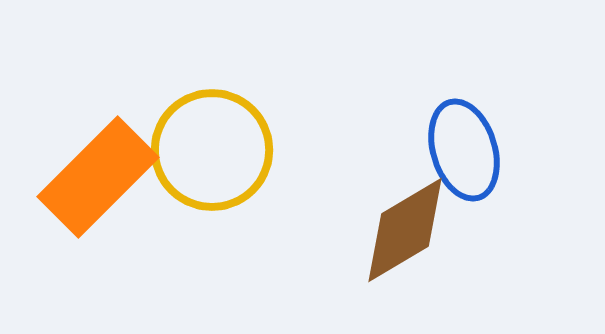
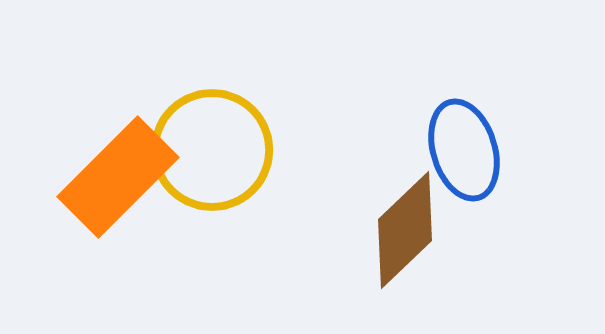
orange rectangle: moved 20 px right
brown diamond: rotated 13 degrees counterclockwise
